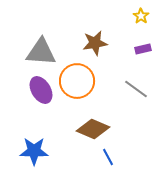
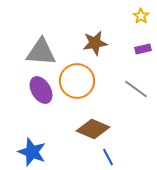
blue star: moved 2 px left, 1 px down; rotated 20 degrees clockwise
